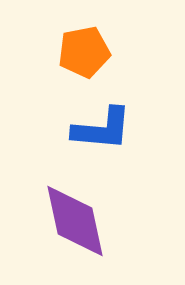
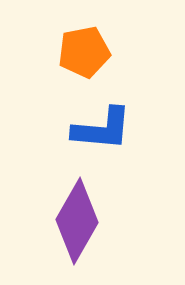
purple diamond: moved 2 px right; rotated 42 degrees clockwise
